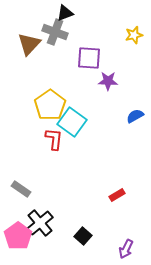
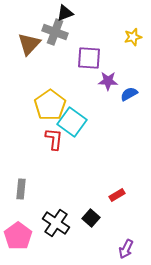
yellow star: moved 1 px left, 2 px down
blue semicircle: moved 6 px left, 22 px up
gray rectangle: rotated 60 degrees clockwise
black cross: moved 16 px right; rotated 16 degrees counterclockwise
black square: moved 8 px right, 18 px up
